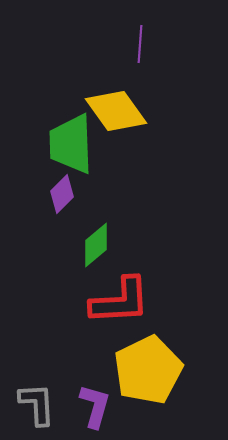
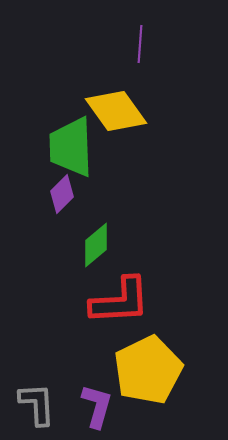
green trapezoid: moved 3 px down
purple L-shape: moved 2 px right
